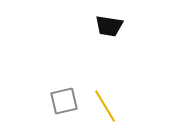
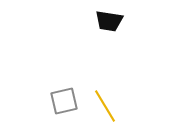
black trapezoid: moved 5 px up
